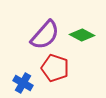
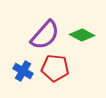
red pentagon: rotated 12 degrees counterclockwise
blue cross: moved 12 px up
